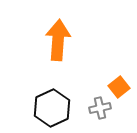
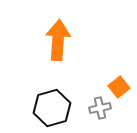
black hexagon: rotated 9 degrees clockwise
